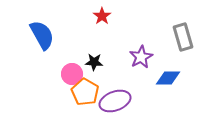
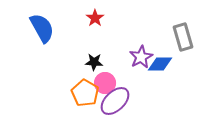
red star: moved 7 px left, 2 px down
blue semicircle: moved 7 px up
pink circle: moved 33 px right, 9 px down
blue diamond: moved 8 px left, 14 px up
orange pentagon: moved 1 px down
purple ellipse: rotated 24 degrees counterclockwise
